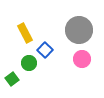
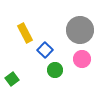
gray circle: moved 1 px right
green circle: moved 26 px right, 7 px down
